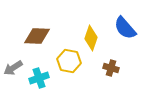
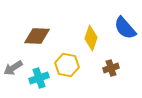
yellow hexagon: moved 2 px left, 4 px down
brown cross: rotated 35 degrees counterclockwise
